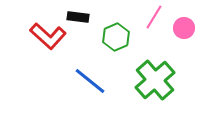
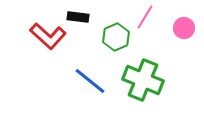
pink line: moved 9 px left
green cross: moved 12 px left; rotated 27 degrees counterclockwise
